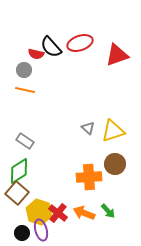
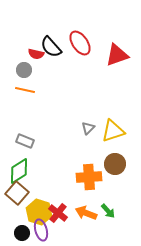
red ellipse: rotated 75 degrees clockwise
gray triangle: rotated 32 degrees clockwise
gray rectangle: rotated 12 degrees counterclockwise
orange arrow: moved 2 px right
